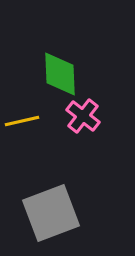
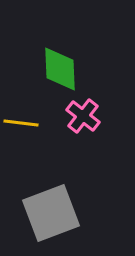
green diamond: moved 5 px up
yellow line: moved 1 px left, 2 px down; rotated 20 degrees clockwise
